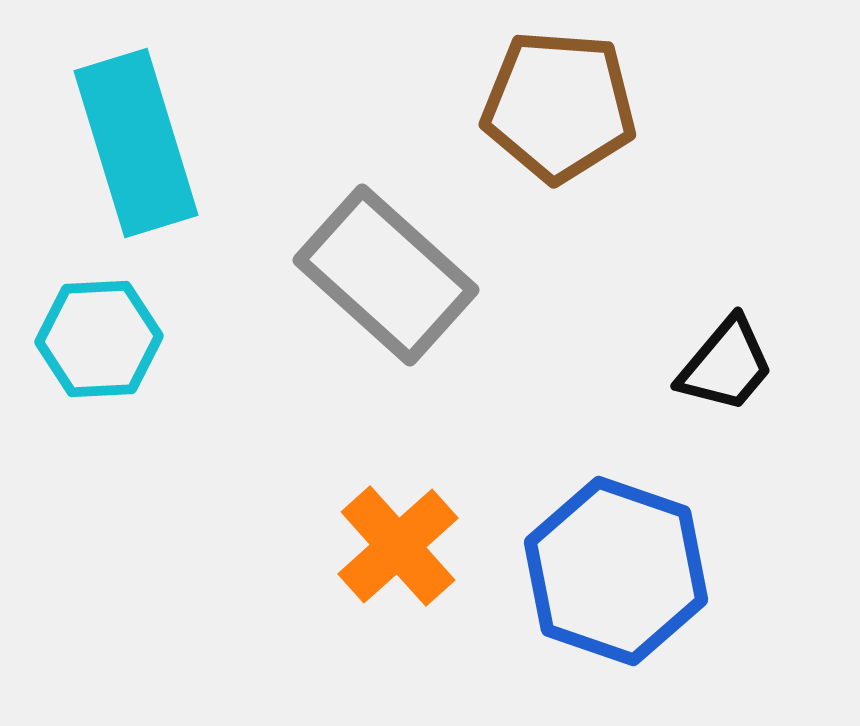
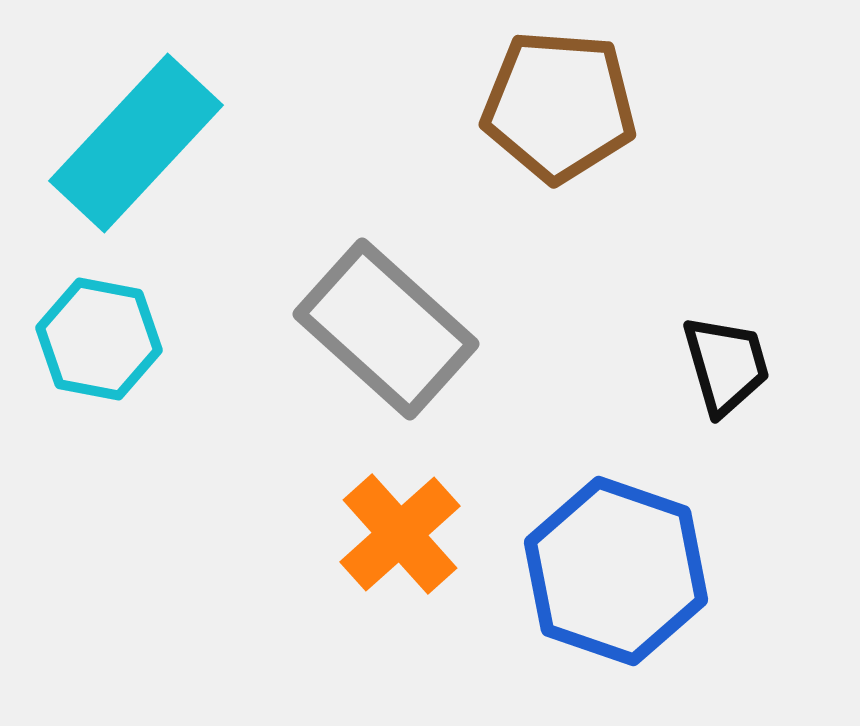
cyan rectangle: rotated 60 degrees clockwise
gray rectangle: moved 54 px down
cyan hexagon: rotated 14 degrees clockwise
black trapezoid: rotated 56 degrees counterclockwise
orange cross: moved 2 px right, 12 px up
